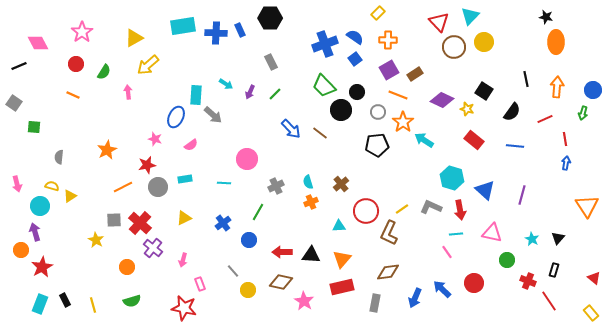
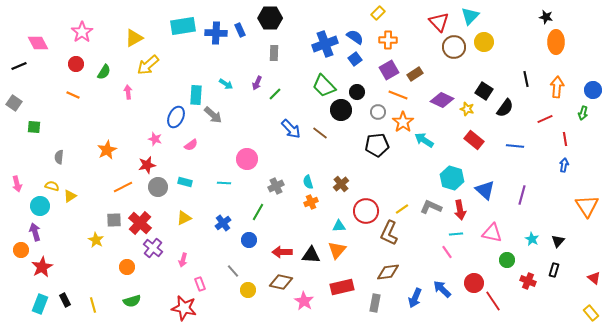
gray rectangle at (271, 62): moved 3 px right, 9 px up; rotated 28 degrees clockwise
purple arrow at (250, 92): moved 7 px right, 9 px up
black semicircle at (512, 112): moved 7 px left, 4 px up
blue arrow at (566, 163): moved 2 px left, 2 px down
cyan rectangle at (185, 179): moved 3 px down; rotated 24 degrees clockwise
black triangle at (558, 238): moved 3 px down
orange triangle at (342, 259): moved 5 px left, 9 px up
red line at (549, 301): moved 56 px left
